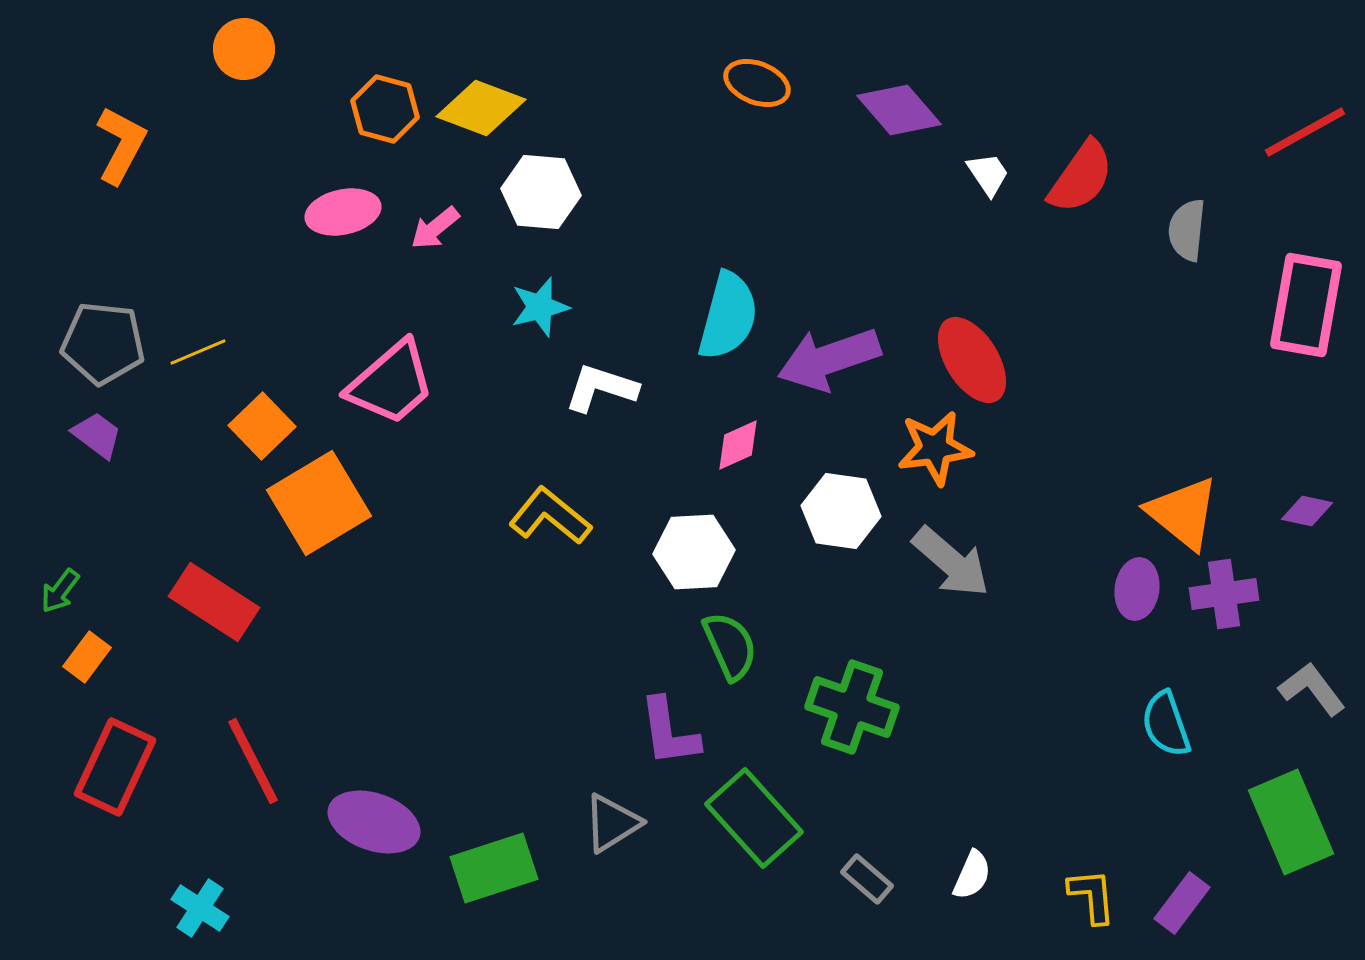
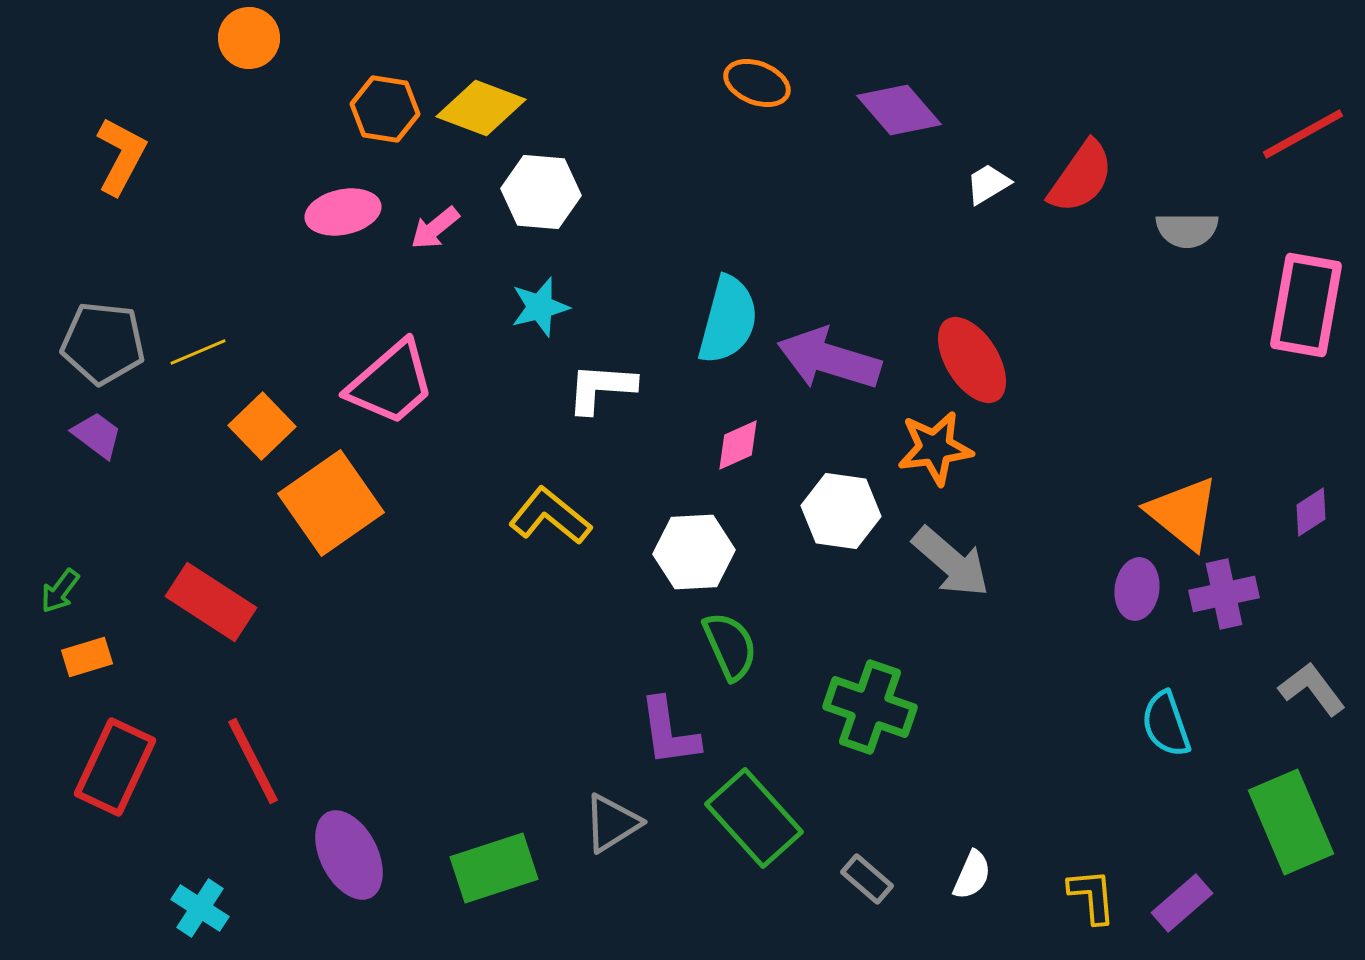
orange circle at (244, 49): moved 5 px right, 11 px up
orange hexagon at (385, 109): rotated 6 degrees counterclockwise
red line at (1305, 132): moved 2 px left, 2 px down
orange L-shape at (121, 145): moved 11 px down
white trapezoid at (988, 174): moved 10 px down; rotated 87 degrees counterclockwise
gray semicircle at (1187, 230): rotated 96 degrees counterclockwise
cyan semicircle at (728, 316): moved 4 px down
purple arrow at (829, 359): rotated 36 degrees clockwise
white L-shape at (601, 388): rotated 14 degrees counterclockwise
orange square at (319, 503): moved 12 px right; rotated 4 degrees counterclockwise
purple diamond at (1307, 511): moved 4 px right, 1 px down; rotated 45 degrees counterclockwise
purple cross at (1224, 594): rotated 4 degrees counterclockwise
red rectangle at (214, 602): moved 3 px left
orange rectangle at (87, 657): rotated 36 degrees clockwise
green cross at (852, 707): moved 18 px right
purple ellipse at (374, 822): moved 25 px left, 33 px down; rotated 44 degrees clockwise
purple rectangle at (1182, 903): rotated 12 degrees clockwise
